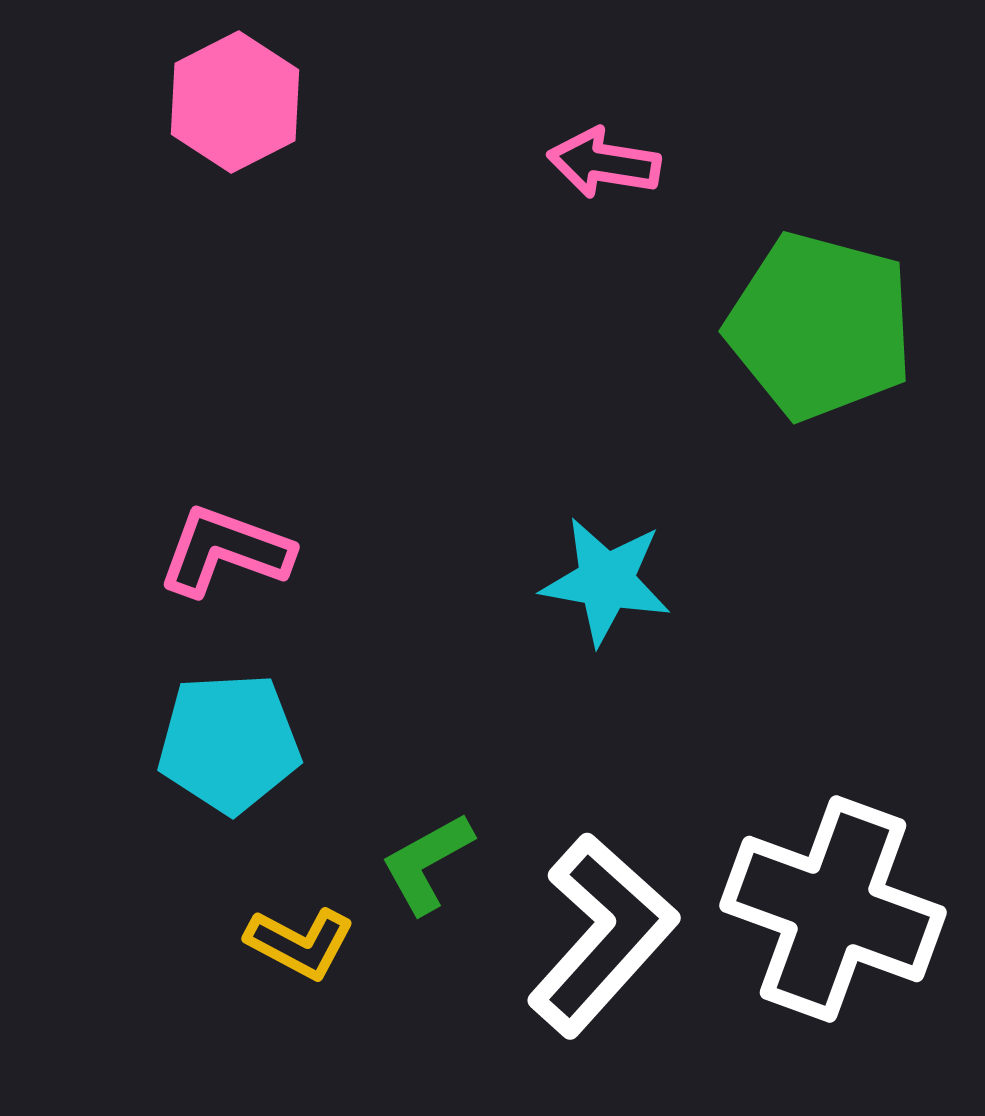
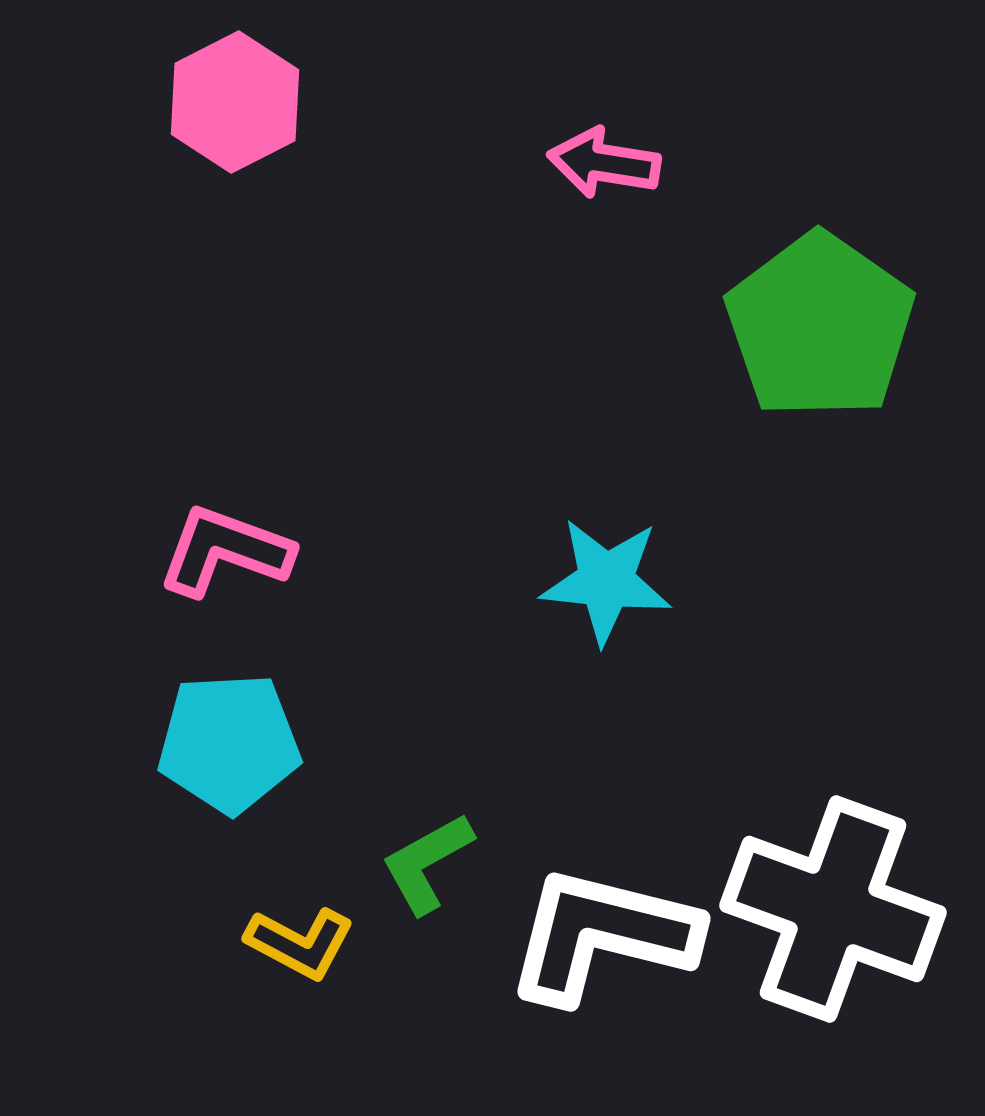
green pentagon: rotated 20 degrees clockwise
cyan star: rotated 4 degrees counterclockwise
white L-shape: rotated 118 degrees counterclockwise
